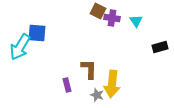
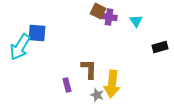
purple cross: moved 3 px left, 1 px up
